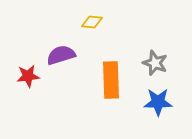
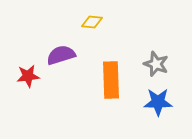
gray star: moved 1 px right, 1 px down
